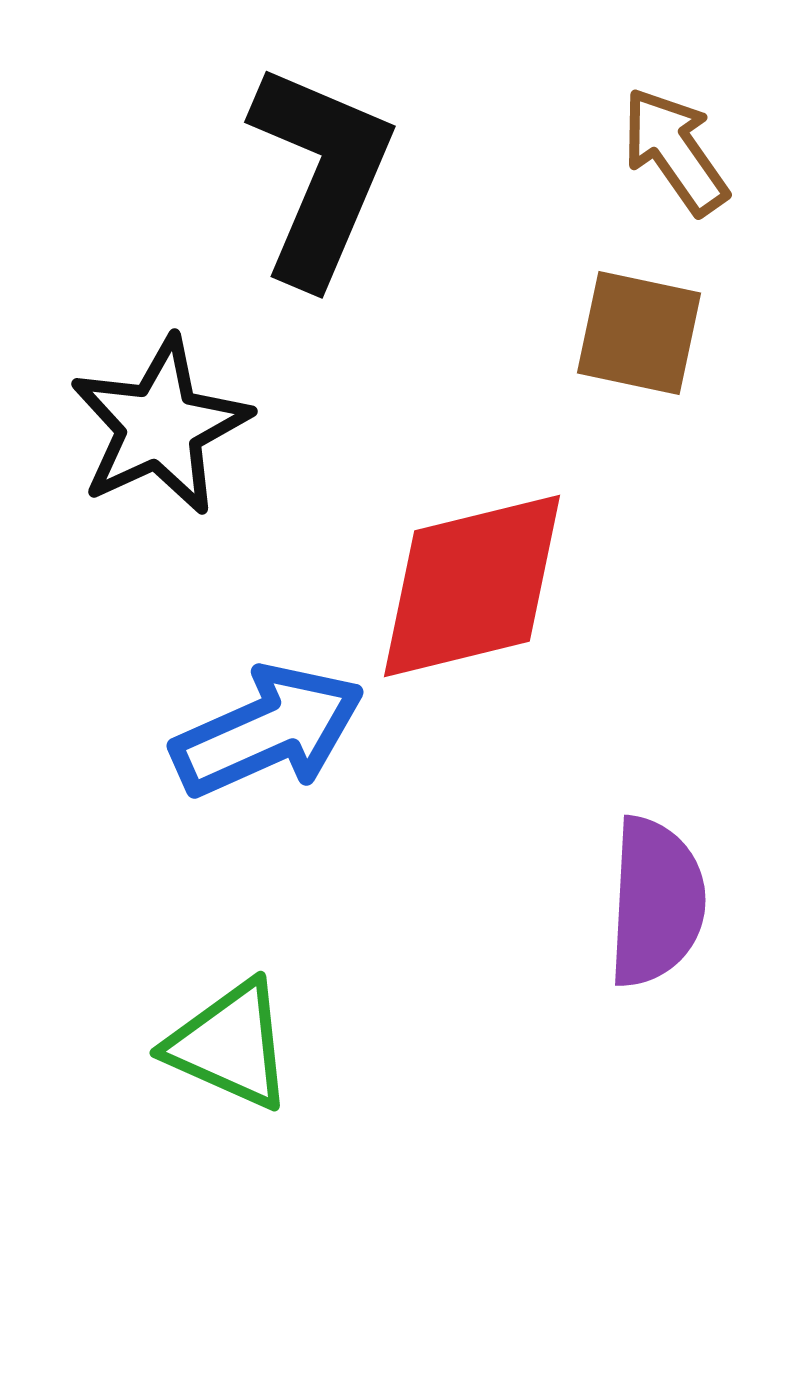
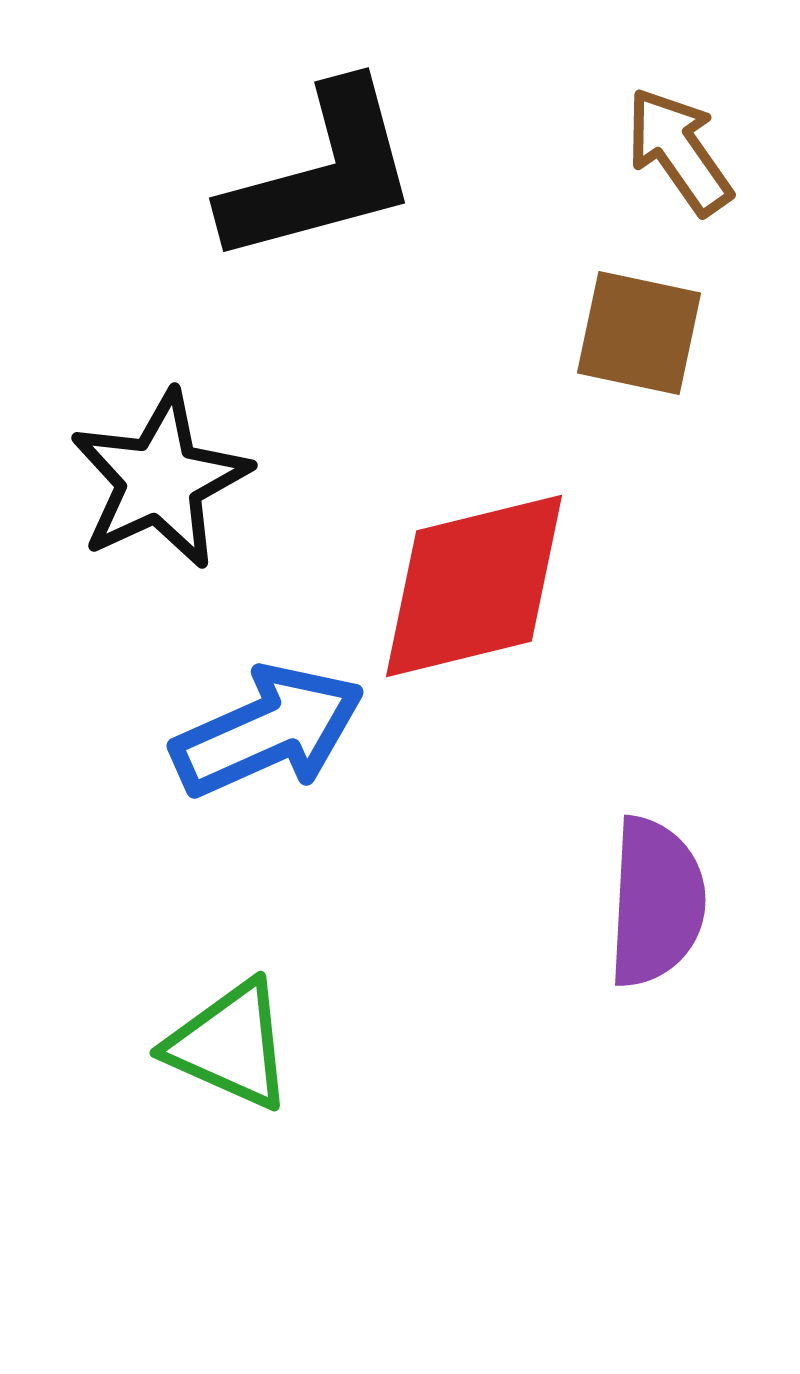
brown arrow: moved 4 px right
black L-shape: rotated 52 degrees clockwise
black star: moved 54 px down
red diamond: moved 2 px right
